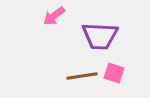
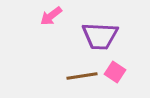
pink arrow: moved 3 px left
pink square: moved 1 px right, 1 px up; rotated 15 degrees clockwise
